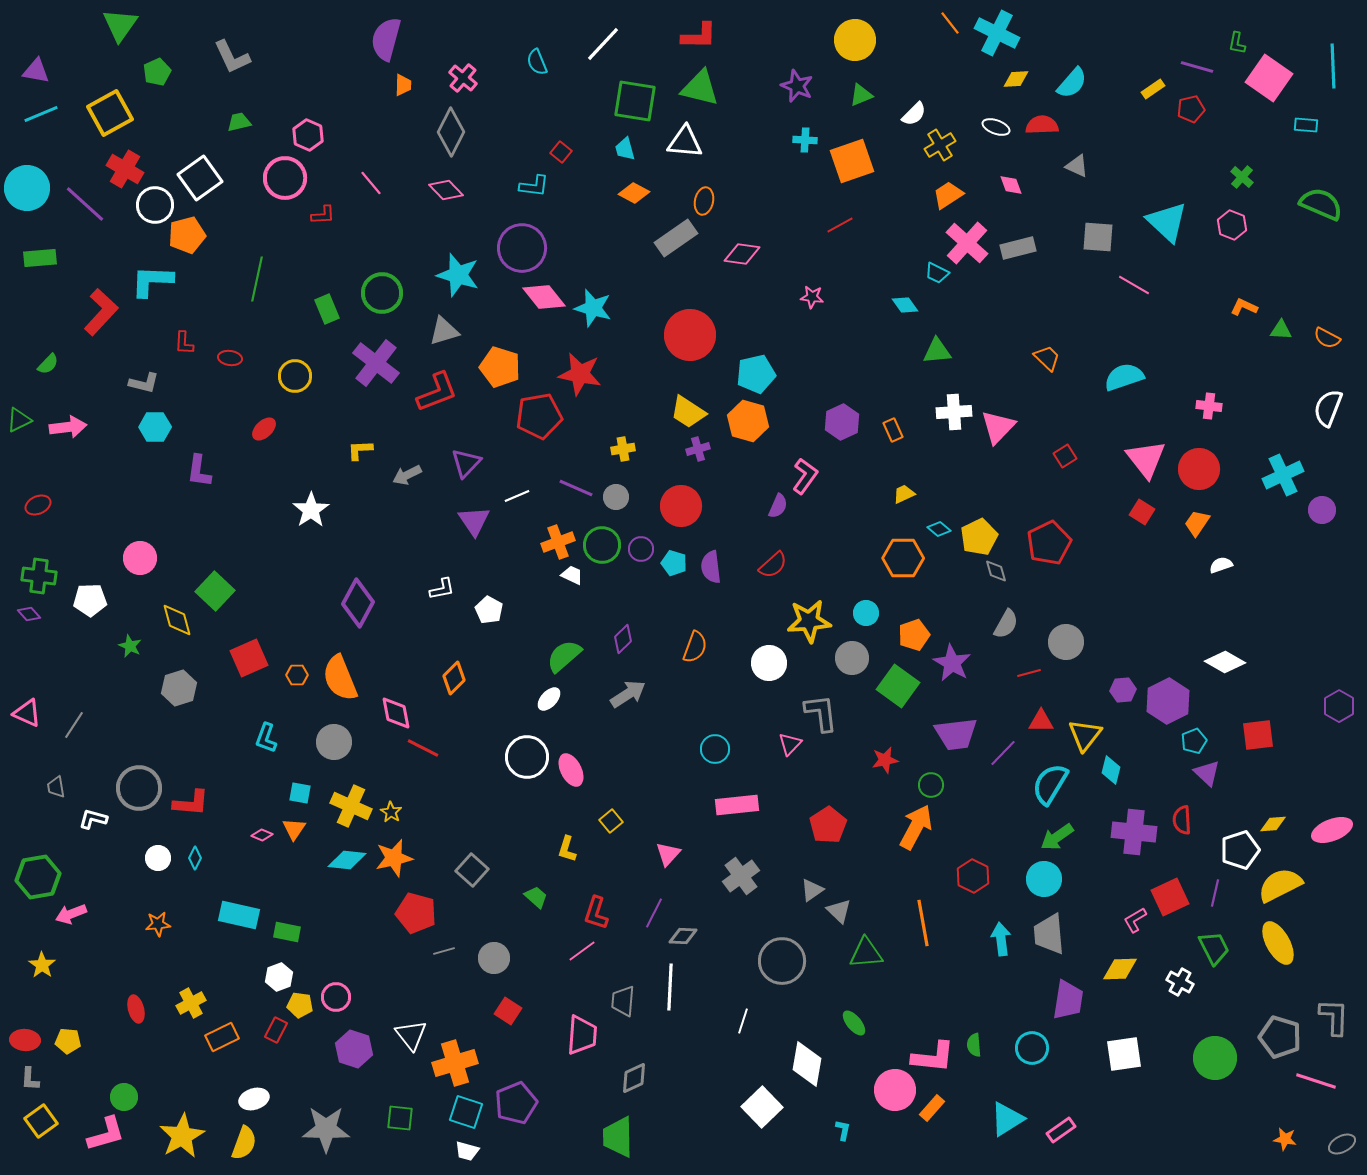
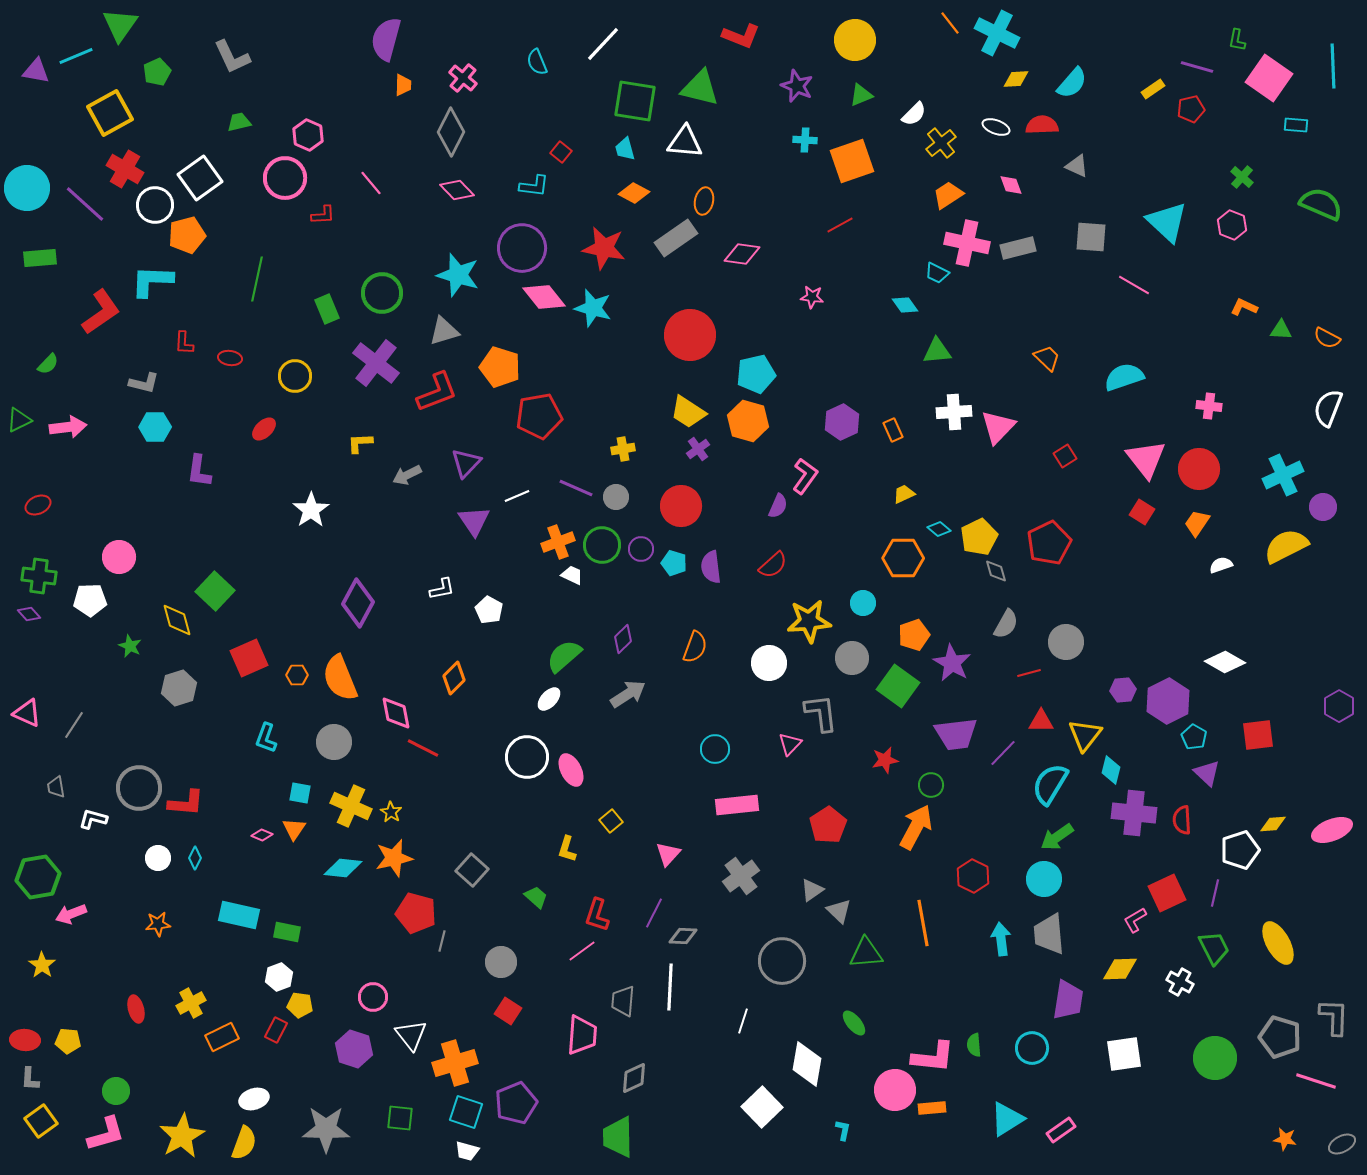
red L-shape at (699, 36): moved 42 px right; rotated 21 degrees clockwise
green L-shape at (1237, 43): moved 3 px up
cyan line at (41, 114): moved 35 px right, 58 px up
cyan rectangle at (1306, 125): moved 10 px left
yellow cross at (940, 145): moved 1 px right, 2 px up; rotated 8 degrees counterclockwise
pink diamond at (446, 190): moved 11 px right
gray square at (1098, 237): moved 7 px left
pink cross at (967, 243): rotated 30 degrees counterclockwise
red L-shape at (101, 312): rotated 12 degrees clockwise
red star at (580, 374): moved 24 px right, 126 px up
purple cross at (698, 449): rotated 20 degrees counterclockwise
yellow L-shape at (360, 450): moved 7 px up
purple circle at (1322, 510): moved 1 px right, 3 px up
pink circle at (140, 558): moved 21 px left, 1 px up
cyan circle at (866, 613): moved 3 px left, 10 px up
cyan pentagon at (1194, 741): moved 4 px up; rotated 20 degrees counterclockwise
red L-shape at (191, 803): moved 5 px left
purple cross at (1134, 832): moved 19 px up
cyan diamond at (347, 860): moved 4 px left, 8 px down
yellow semicircle at (1280, 885): moved 6 px right, 339 px up
red square at (1170, 897): moved 3 px left, 4 px up
red L-shape at (596, 913): moved 1 px right, 2 px down
gray line at (444, 951): moved 2 px left, 10 px up; rotated 60 degrees counterclockwise
gray circle at (494, 958): moved 7 px right, 4 px down
pink circle at (336, 997): moved 37 px right
green circle at (124, 1097): moved 8 px left, 6 px up
orange rectangle at (932, 1108): rotated 44 degrees clockwise
